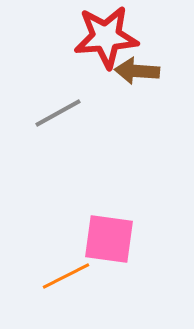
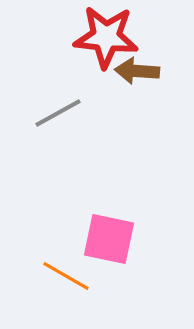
red star: rotated 10 degrees clockwise
pink square: rotated 4 degrees clockwise
orange line: rotated 57 degrees clockwise
